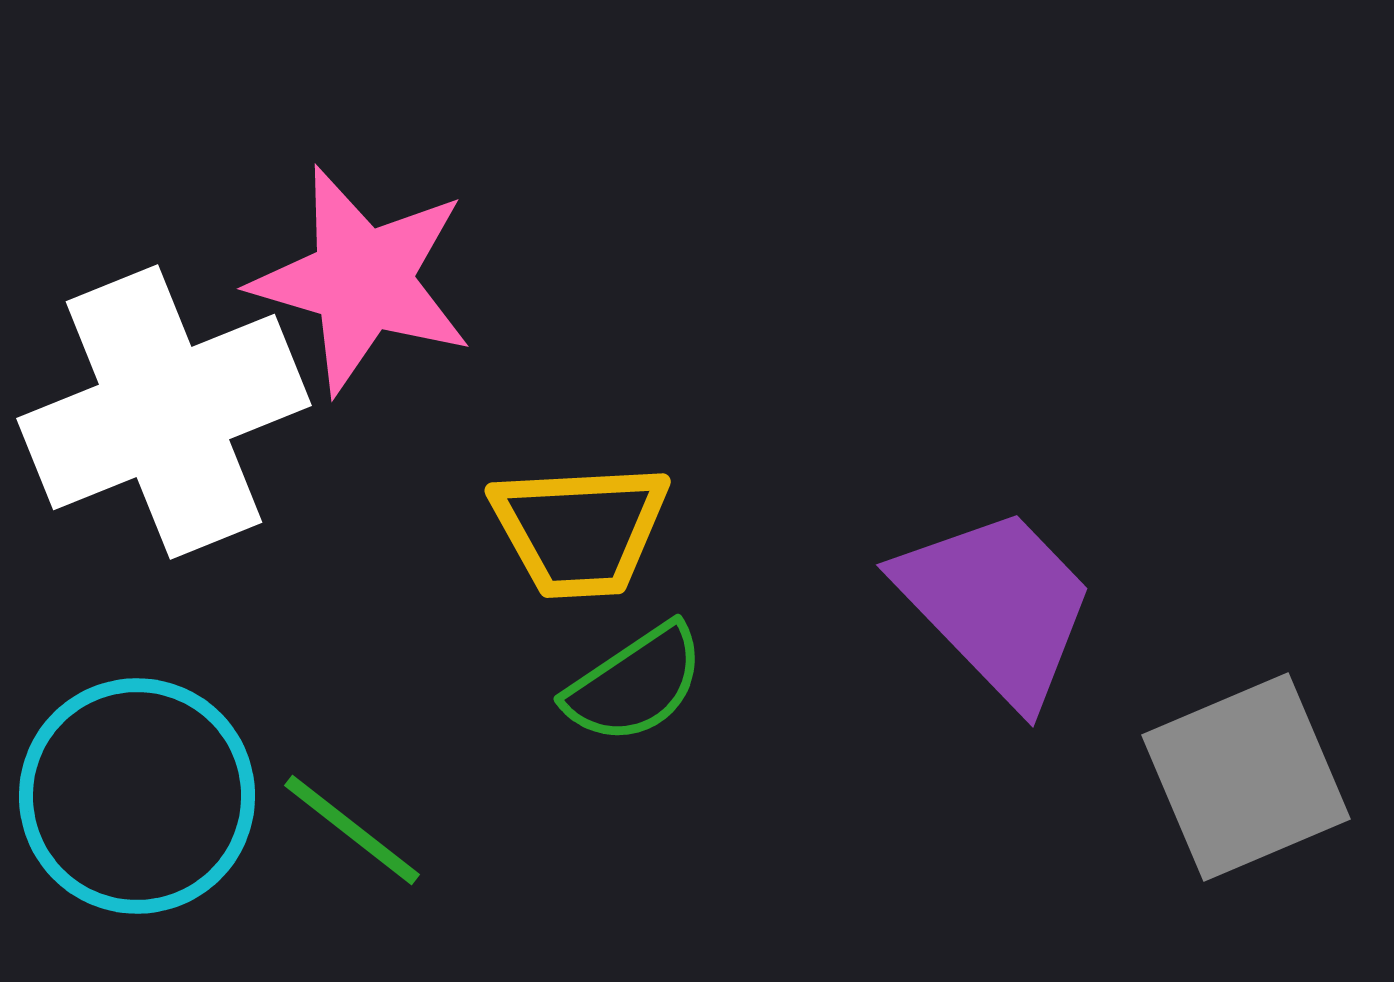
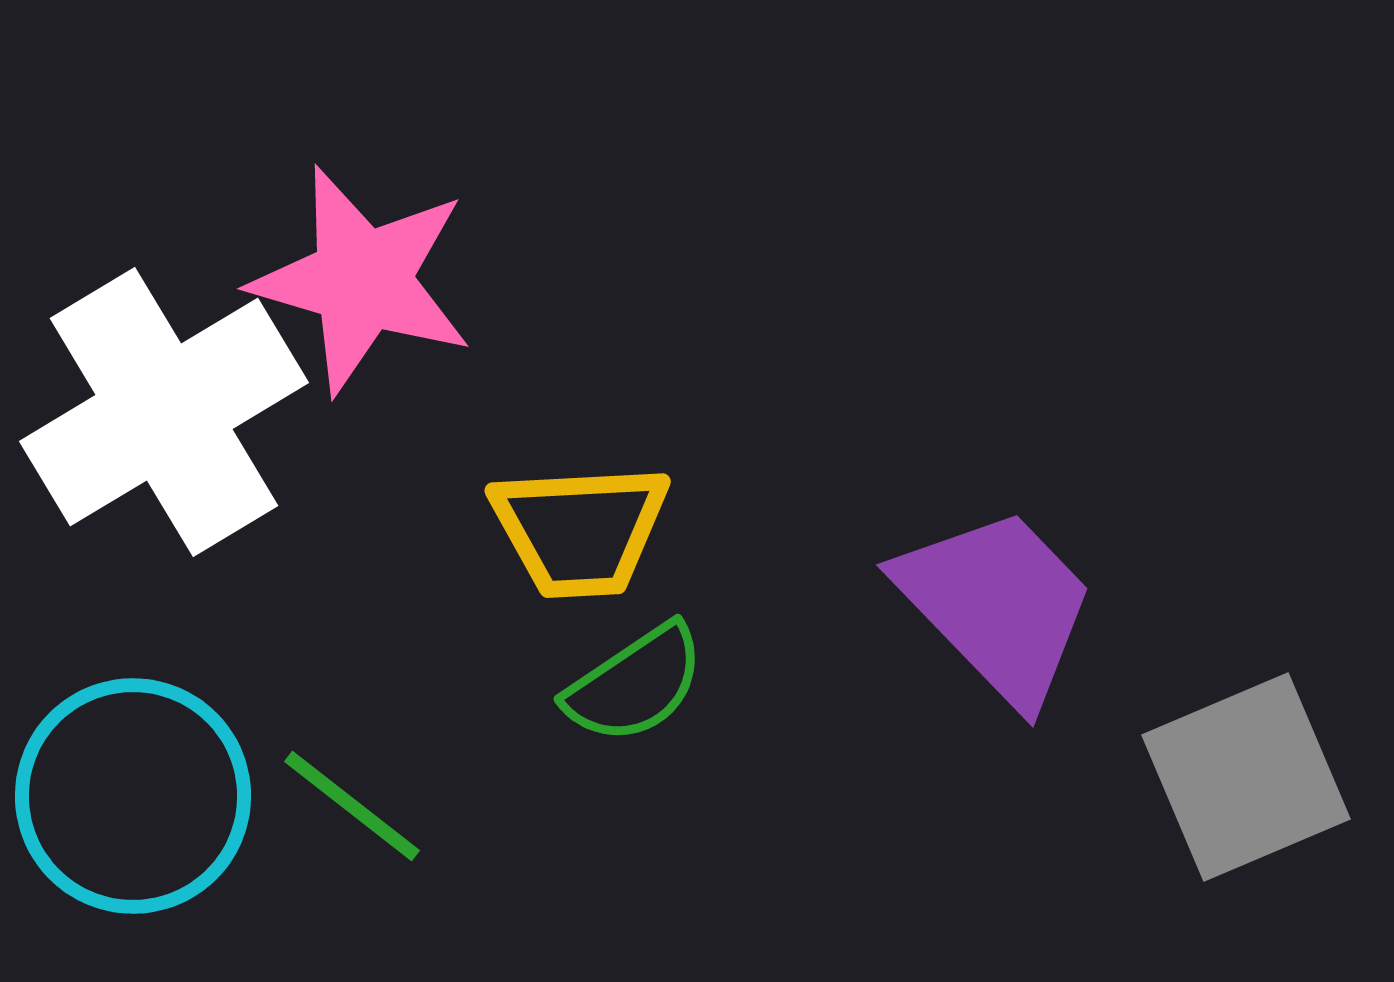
white cross: rotated 9 degrees counterclockwise
cyan circle: moved 4 px left
green line: moved 24 px up
